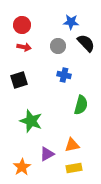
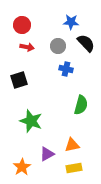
red arrow: moved 3 px right
blue cross: moved 2 px right, 6 px up
